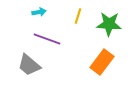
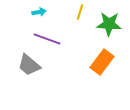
yellow line: moved 2 px right, 4 px up
